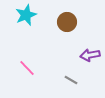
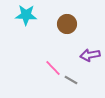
cyan star: rotated 25 degrees clockwise
brown circle: moved 2 px down
pink line: moved 26 px right
